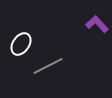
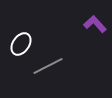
purple L-shape: moved 2 px left
